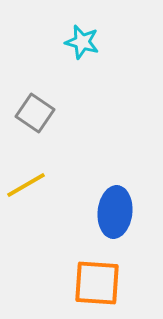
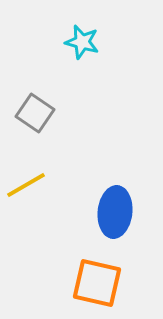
orange square: rotated 9 degrees clockwise
